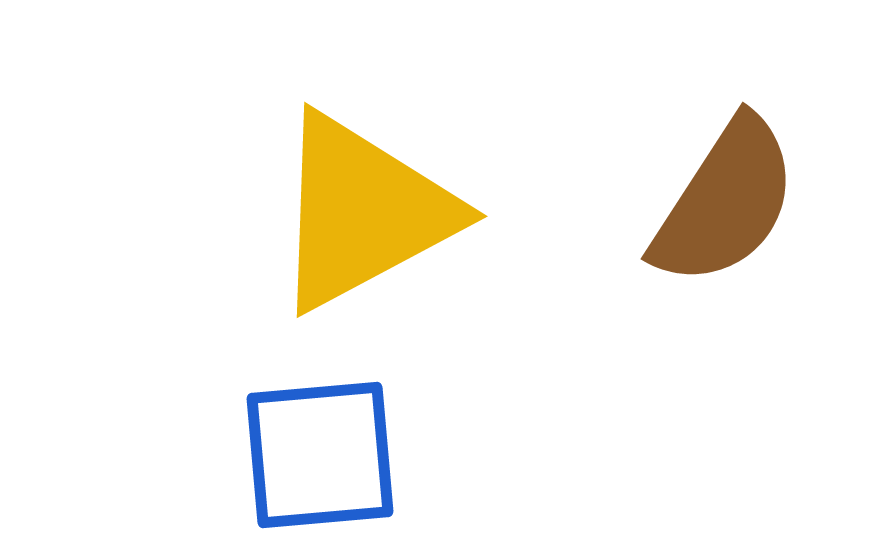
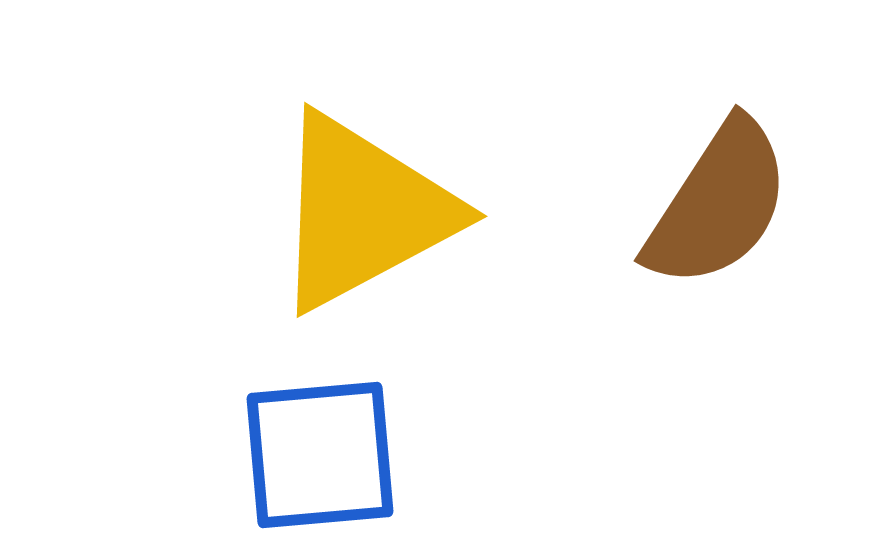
brown semicircle: moved 7 px left, 2 px down
